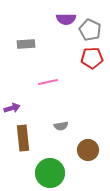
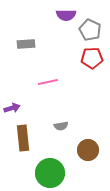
purple semicircle: moved 4 px up
